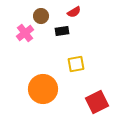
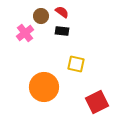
red semicircle: moved 12 px left; rotated 112 degrees counterclockwise
black rectangle: rotated 16 degrees clockwise
yellow square: rotated 24 degrees clockwise
orange circle: moved 1 px right, 2 px up
